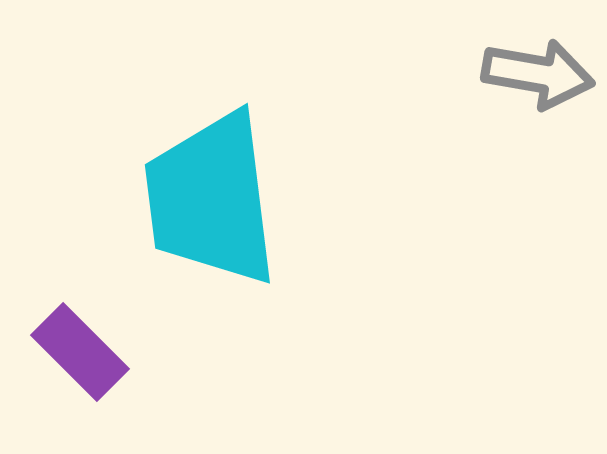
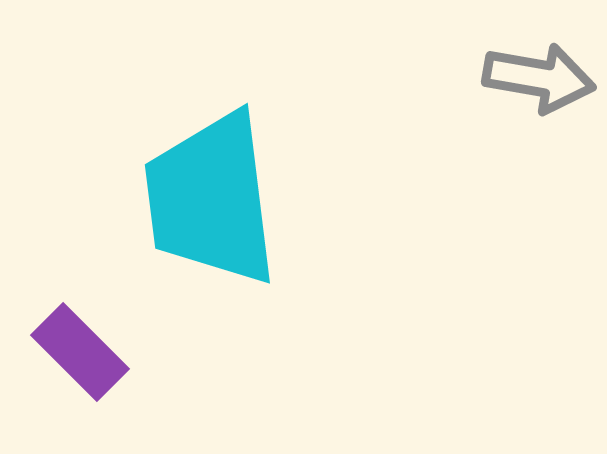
gray arrow: moved 1 px right, 4 px down
